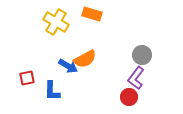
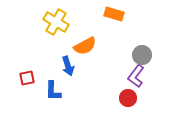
orange rectangle: moved 22 px right
orange semicircle: moved 13 px up
blue arrow: rotated 42 degrees clockwise
purple L-shape: moved 2 px up
blue L-shape: moved 1 px right
red circle: moved 1 px left, 1 px down
